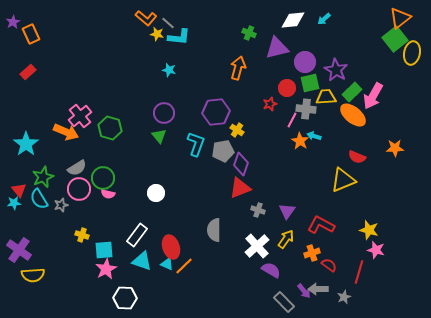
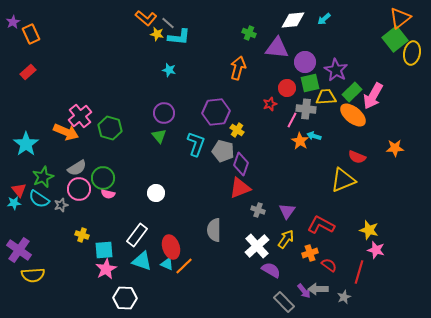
purple triangle at (277, 48): rotated 20 degrees clockwise
gray pentagon at (223, 151): rotated 25 degrees clockwise
cyan semicircle at (39, 199): rotated 25 degrees counterclockwise
orange cross at (312, 253): moved 2 px left
